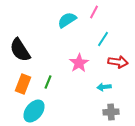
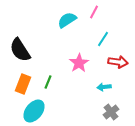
gray cross: rotated 35 degrees counterclockwise
